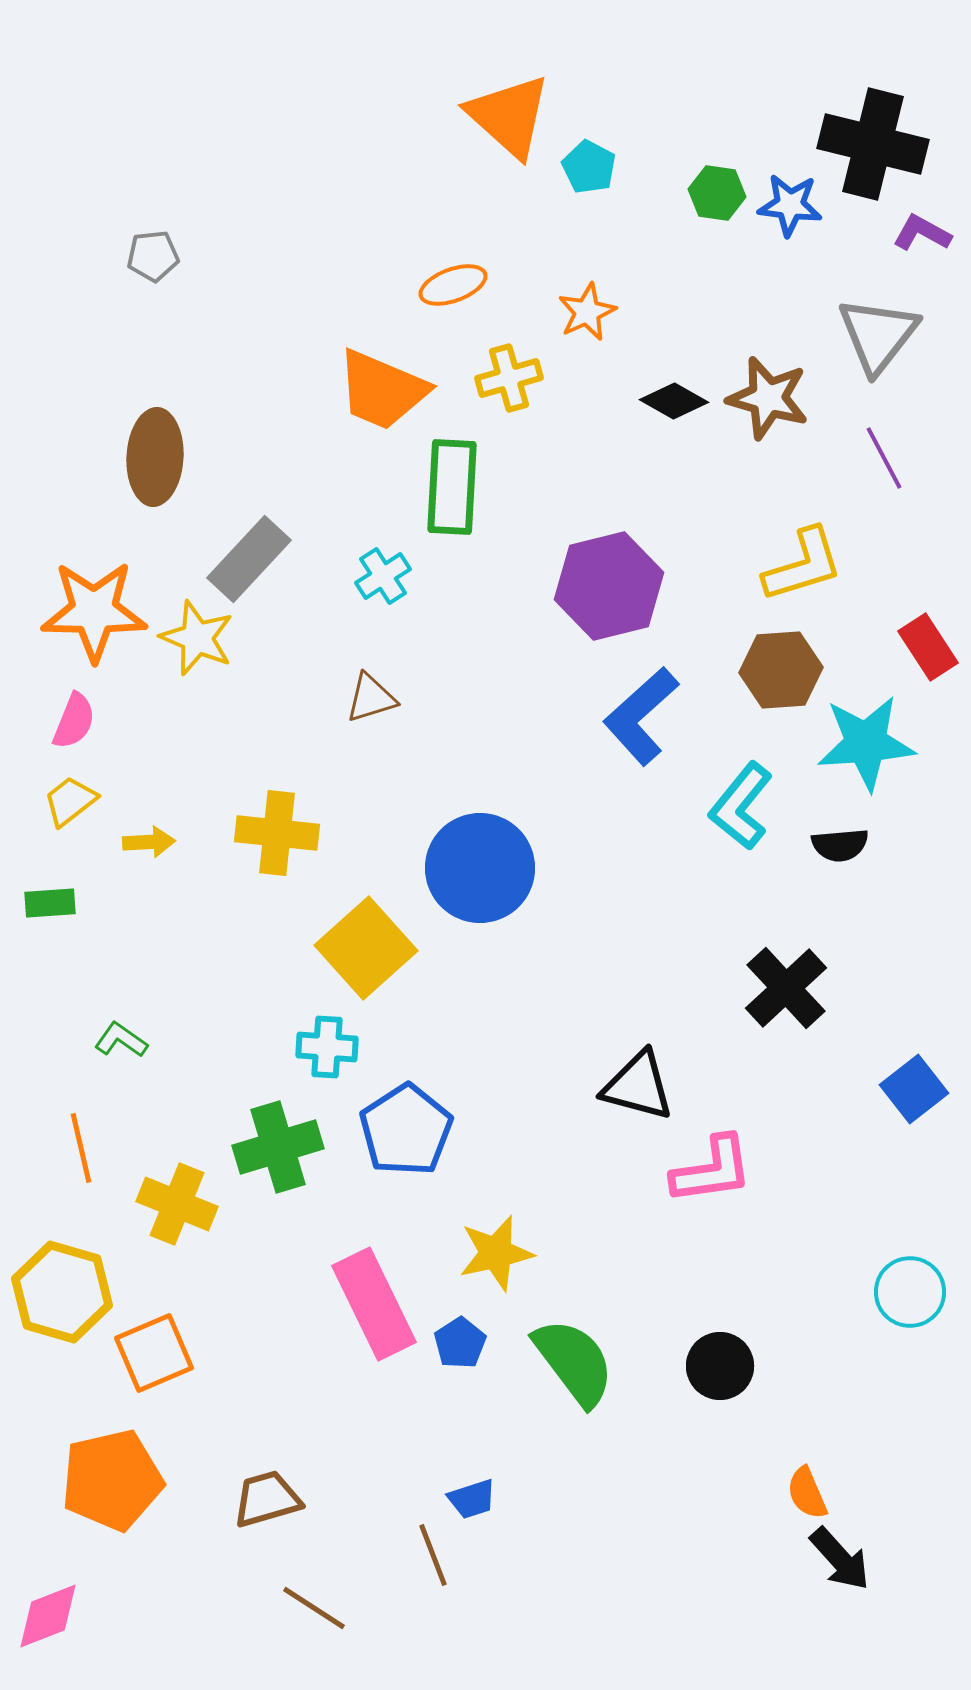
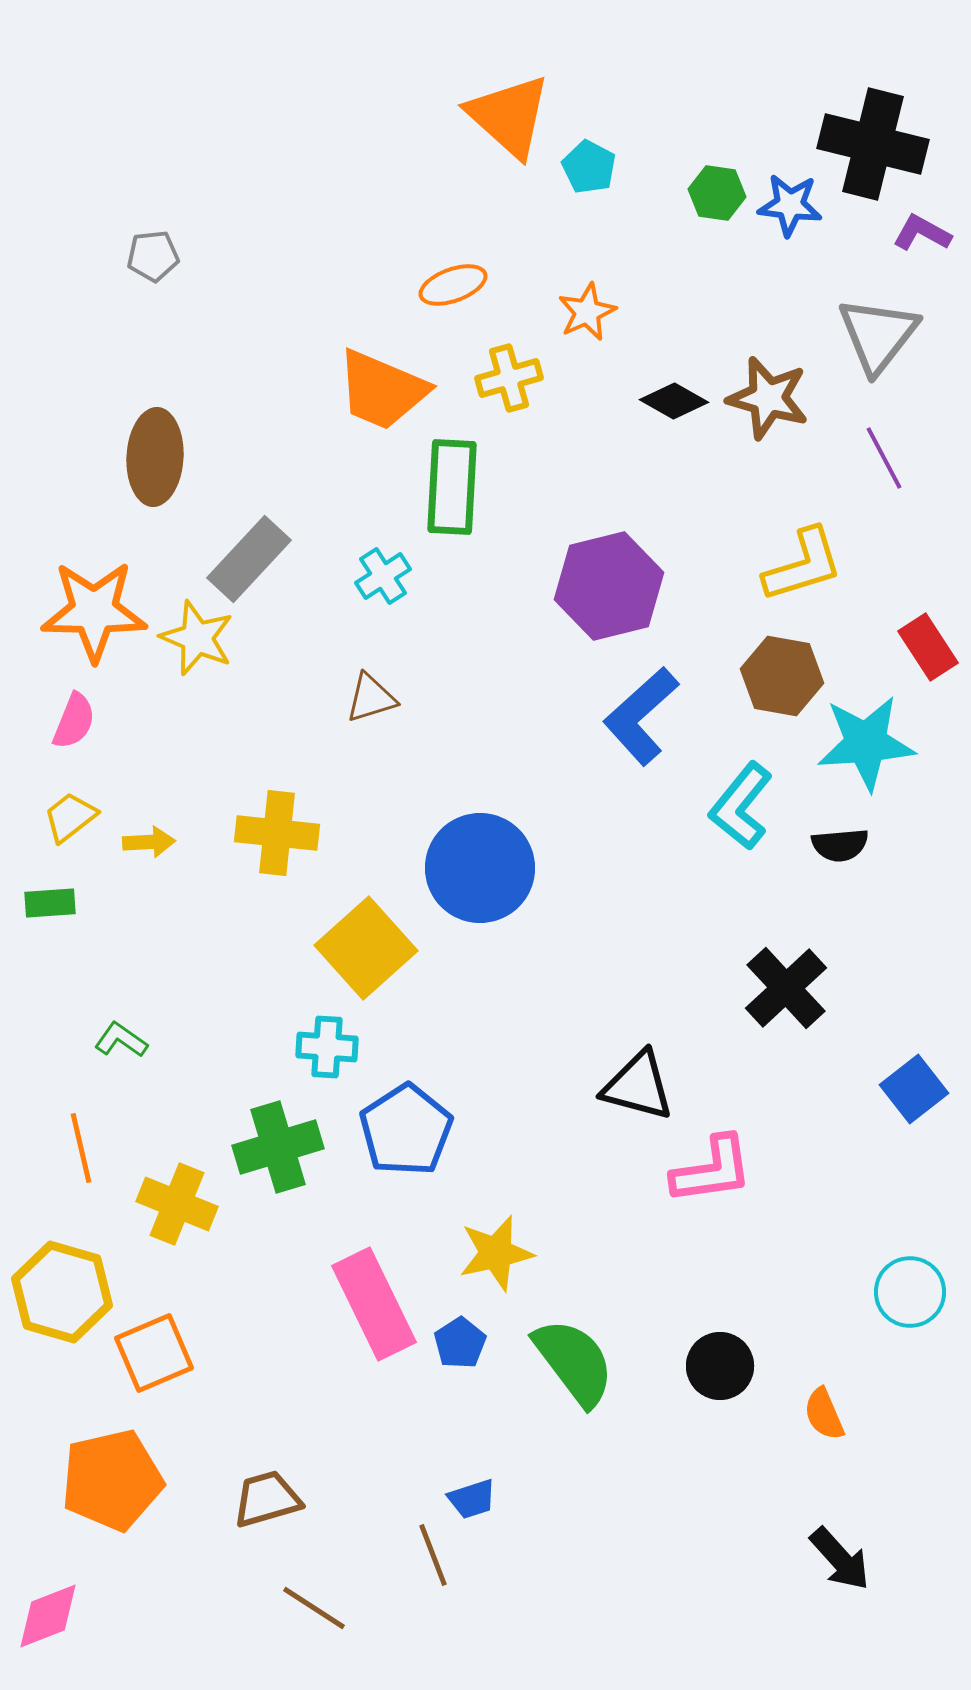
brown hexagon at (781, 670): moved 1 px right, 6 px down; rotated 14 degrees clockwise
yellow trapezoid at (70, 801): moved 16 px down
orange semicircle at (807, 1493): moved 17 px right, 79 px up
